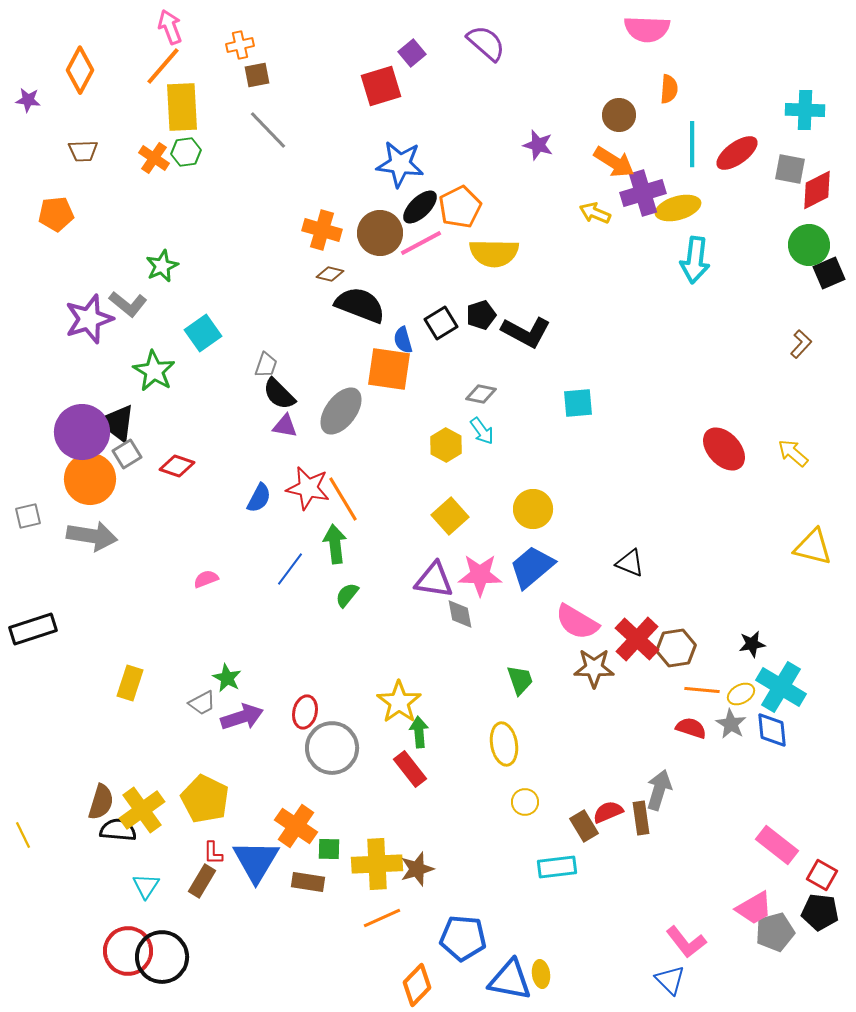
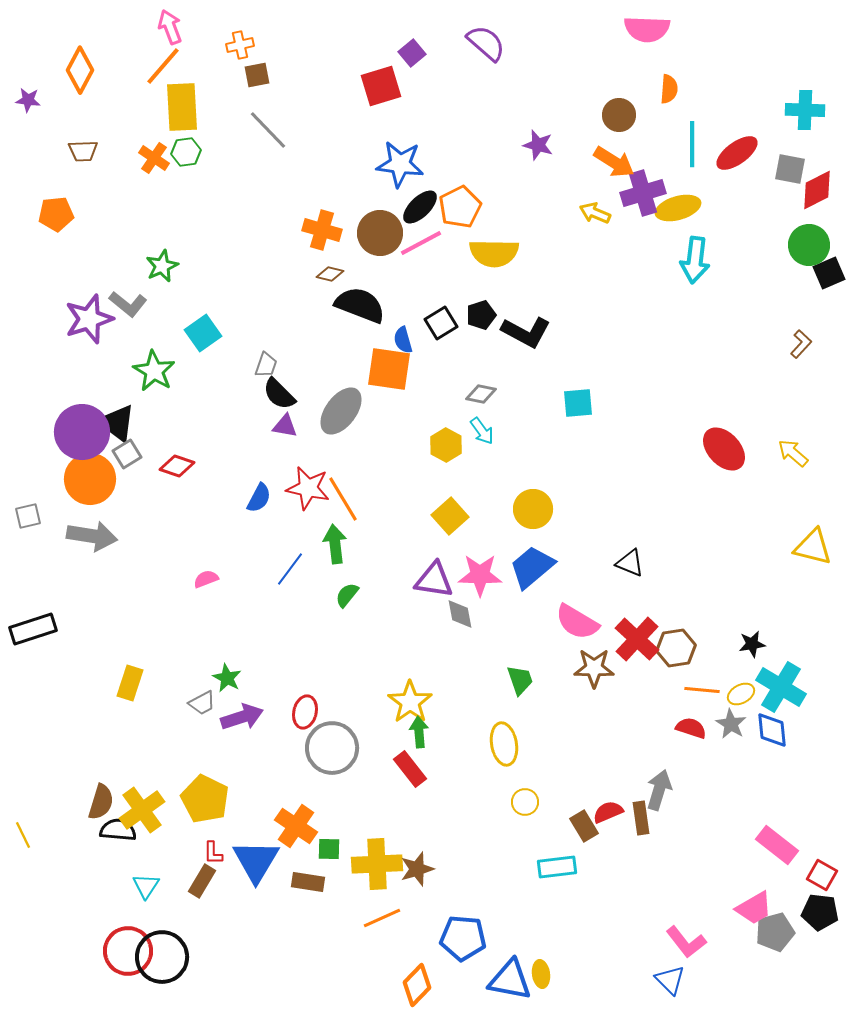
yellow star at (399, 702): moved 11 px right
